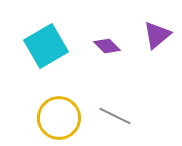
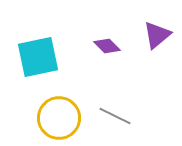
cyan square: moved 8 px left, 11 px down; rotated 18 degrees clockwise
